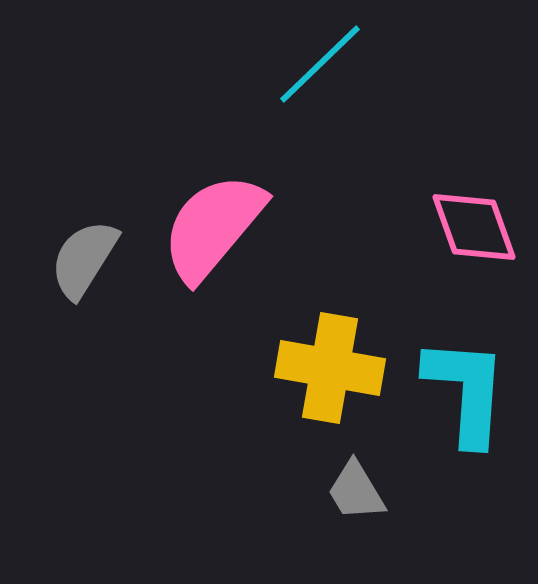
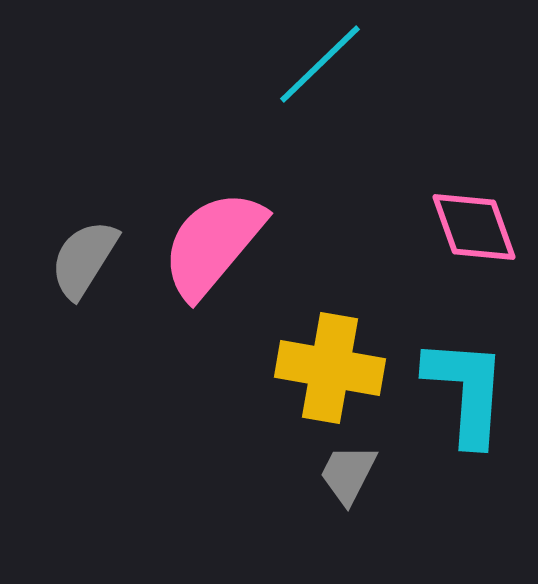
pink semicircle: moved 17 px down
gray trapezoid: moved 8 px left, 17 px up; rotated 58 degrees clockwise
